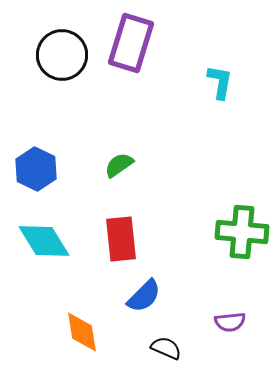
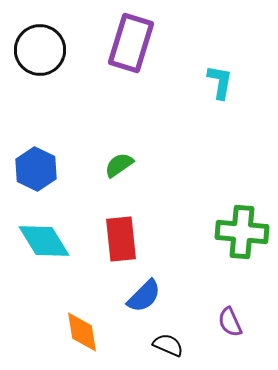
black circle: moved 22 px left, 5 px up
purple semicircle: rotated 72 degrees clockwise
black semicircle: moved 2 px right, 3 px up
